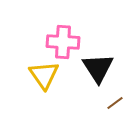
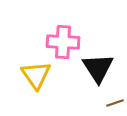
yellow triangle: moved 8 px left
brown line: rotated 18 degrees clockwise
